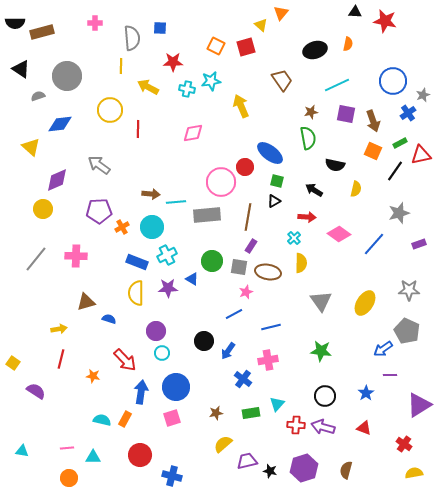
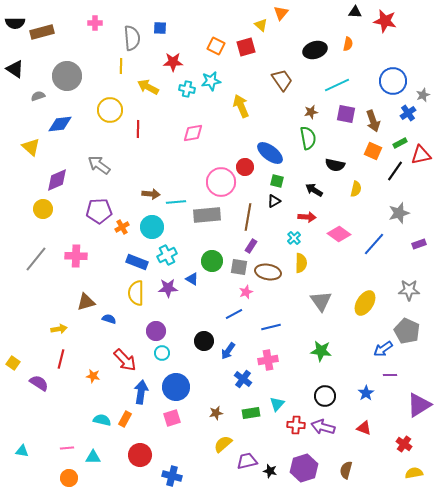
black triangle at (21, 69): moved 6 px left
purple semicircle at (36, 391): moved 3 px right, 8 px up
